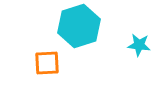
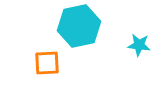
cyan hexagon: rotated 6 degrees clockwise
